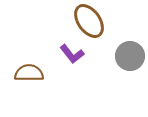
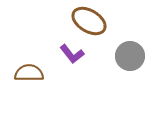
brown ellipse: rotated 24 degrees counterclockwise
